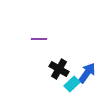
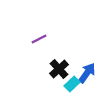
purple line: rotated 28 degrees counterclockwise
black cross: rotated 18 degrees clockwise
